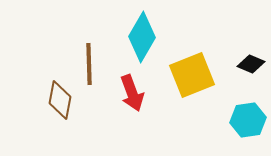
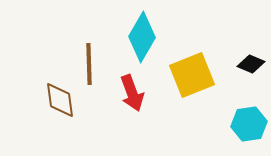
brown diamond: rotated 18 degrees counterclockwise
cyan hexagon: moved 1 px right, 4 px down
